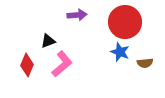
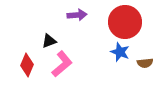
black triangle: moved 1 px right
